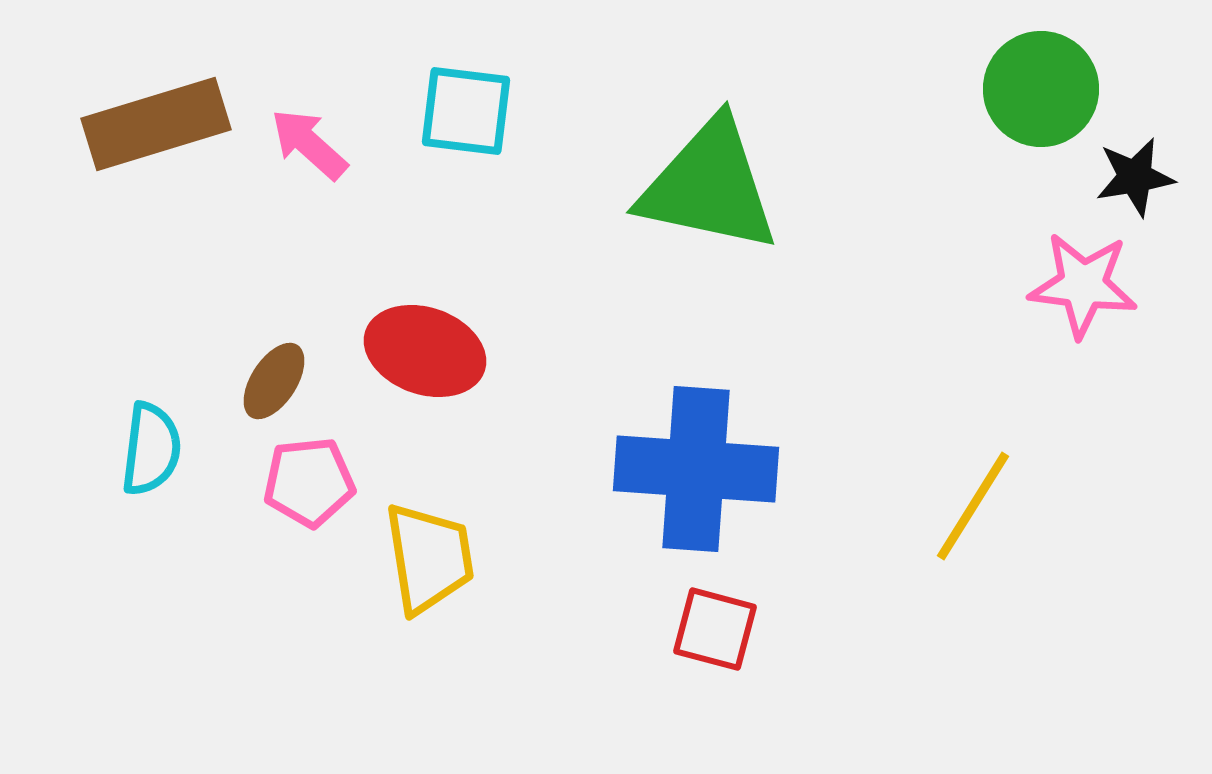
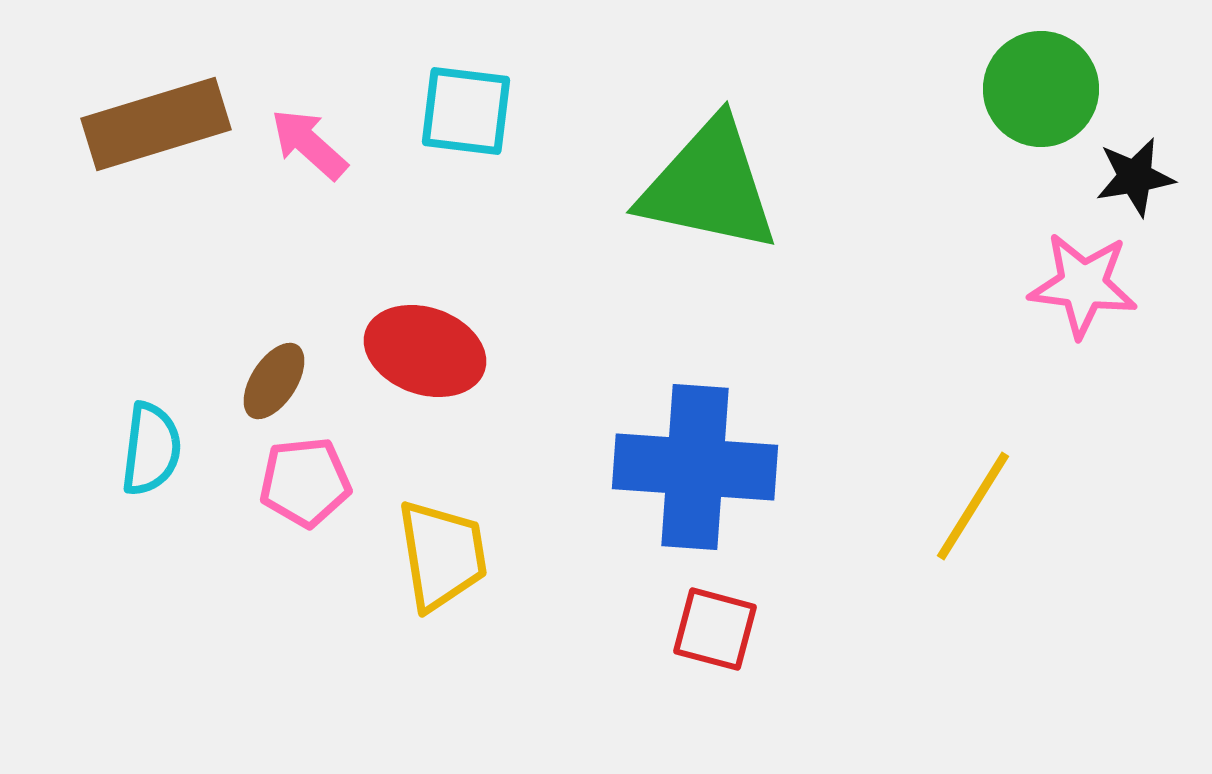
blue cross: moved 1 px left, 2 px up
pink pentagon: moved 4 px left
yellow trapezoid: moved 13 px right, 3 px up
